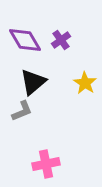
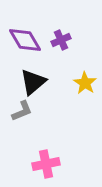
purple cross: rotated 12 degrees clockwise
